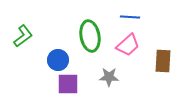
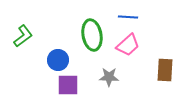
blue line: moved 2 px left
green ellipse: moved 2 px right, 1 px up
brown rectangle: moved 2 px right, 9 px down
purple square: moved 1 px down
